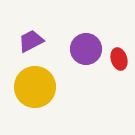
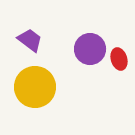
purple trapezoid: moved 1 px left, 1 px up; rotated 64 degrees clockwise
purple circle: moved 4 px right
